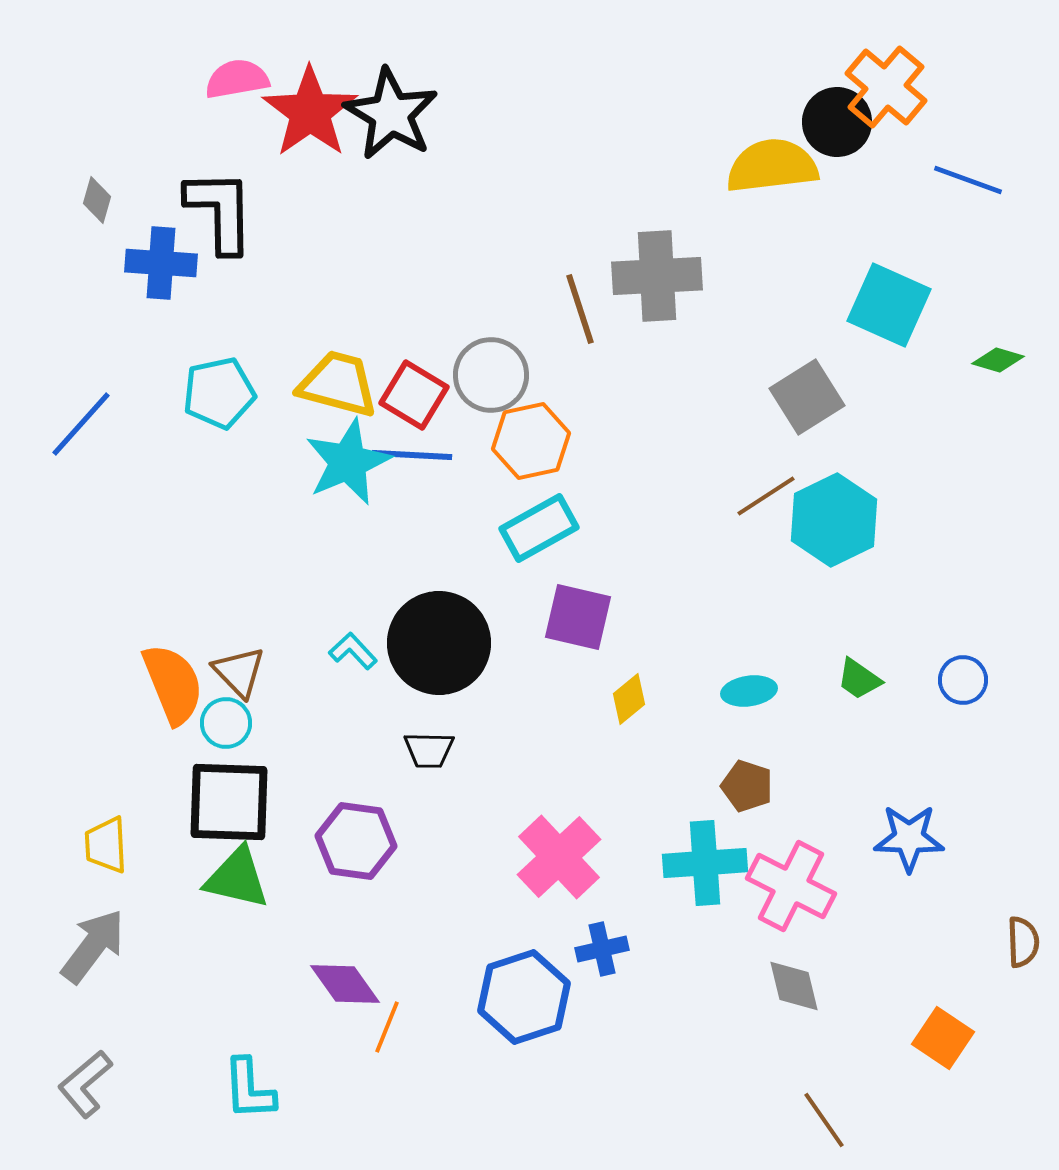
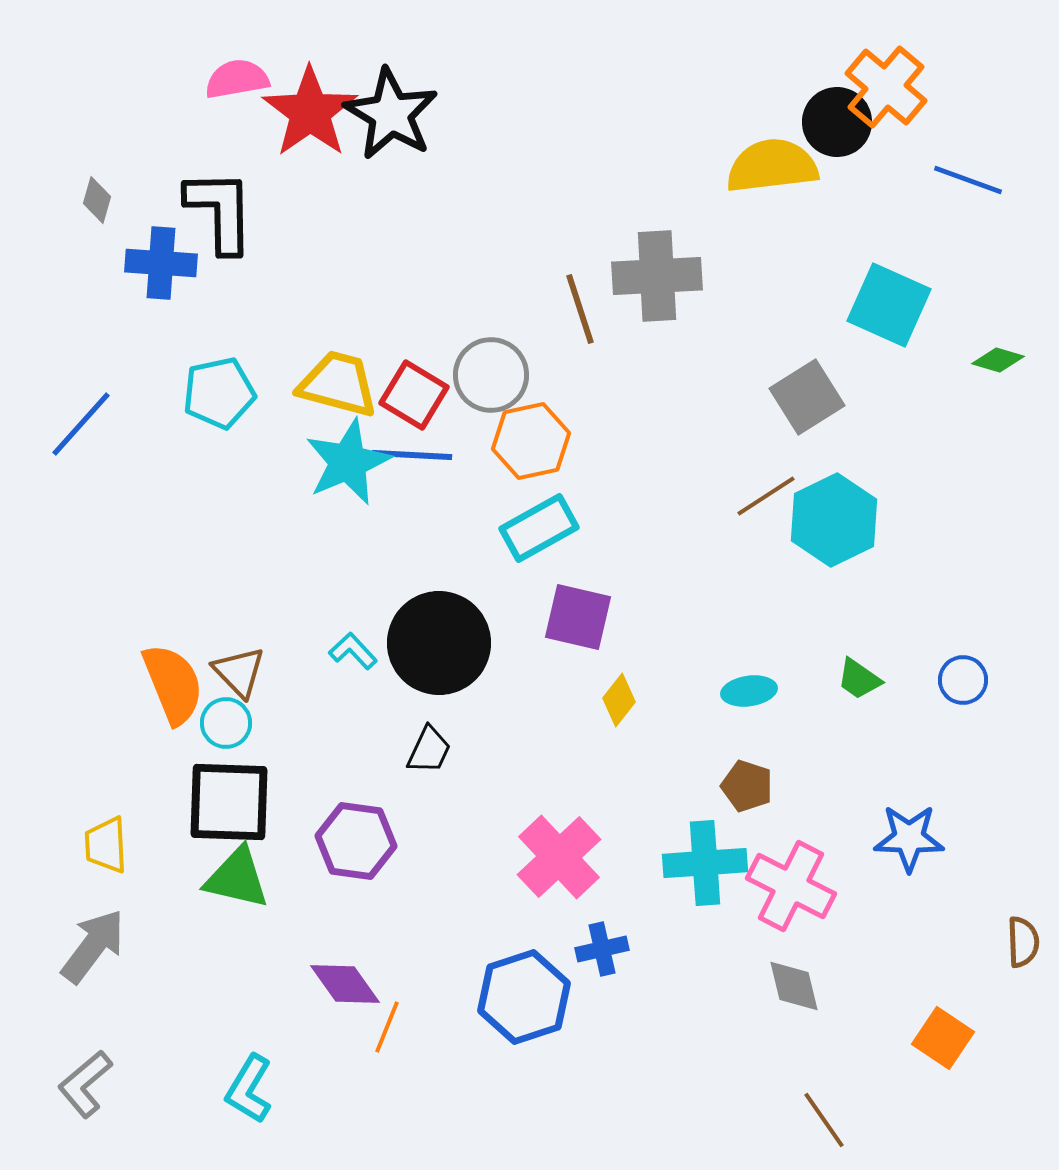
yellow diamond at (629, 699): moved 10 px left, 1 px down; rotated 12 degrees counterclockwise
black trapezoid at (429, 750): rotated 66 degrees counterclockwise
cyan L-shape at (249, 1089): rotated 34 degrees clockwise
